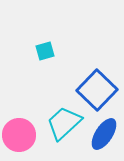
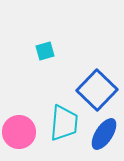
cyan trapezoid: rotated 138 degrees clockwise
pink circle: moved 3 px up
